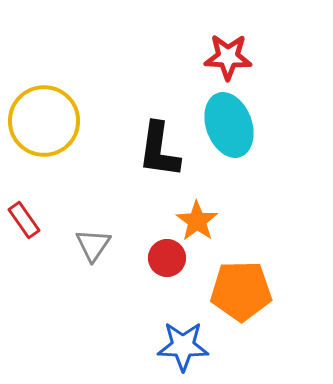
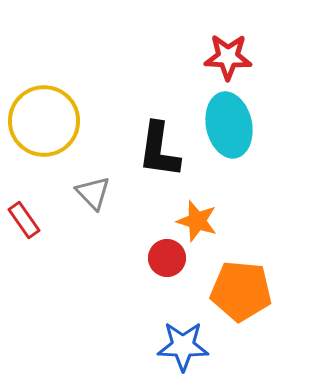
cyan ellipse: rotated 8 degrees clockwise
orange star: rotated 18 degrees counterclockwise
gray triangle: moved 52 px up; rotated 18 degrees counterclockwise
orange pentagon: rotated 6 degrees clockwise
